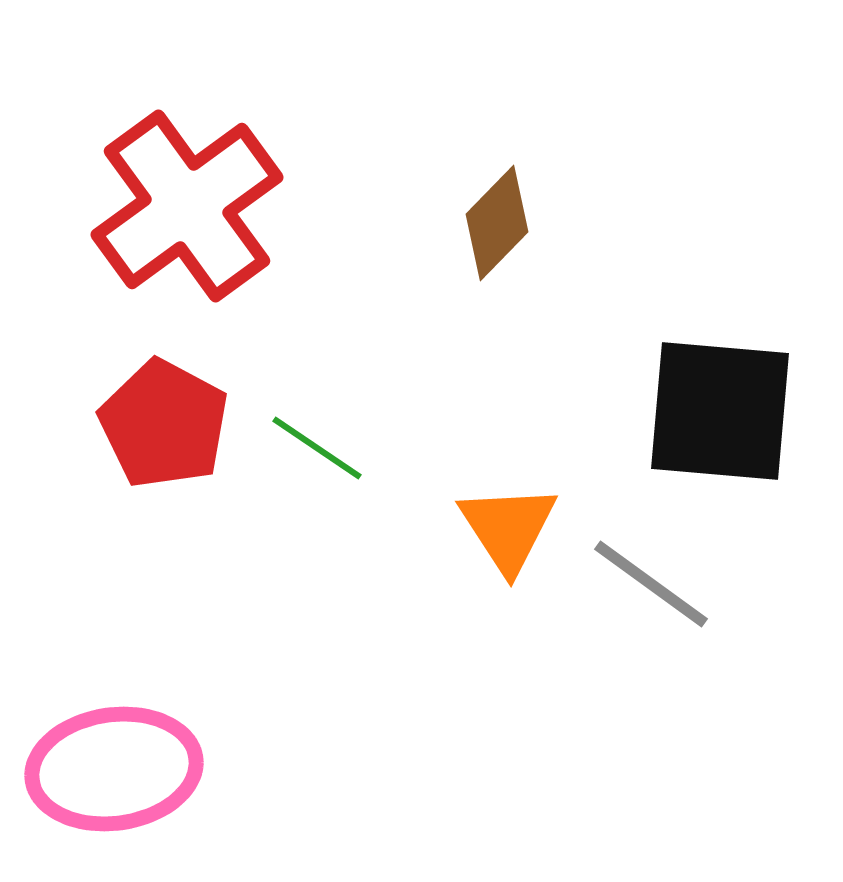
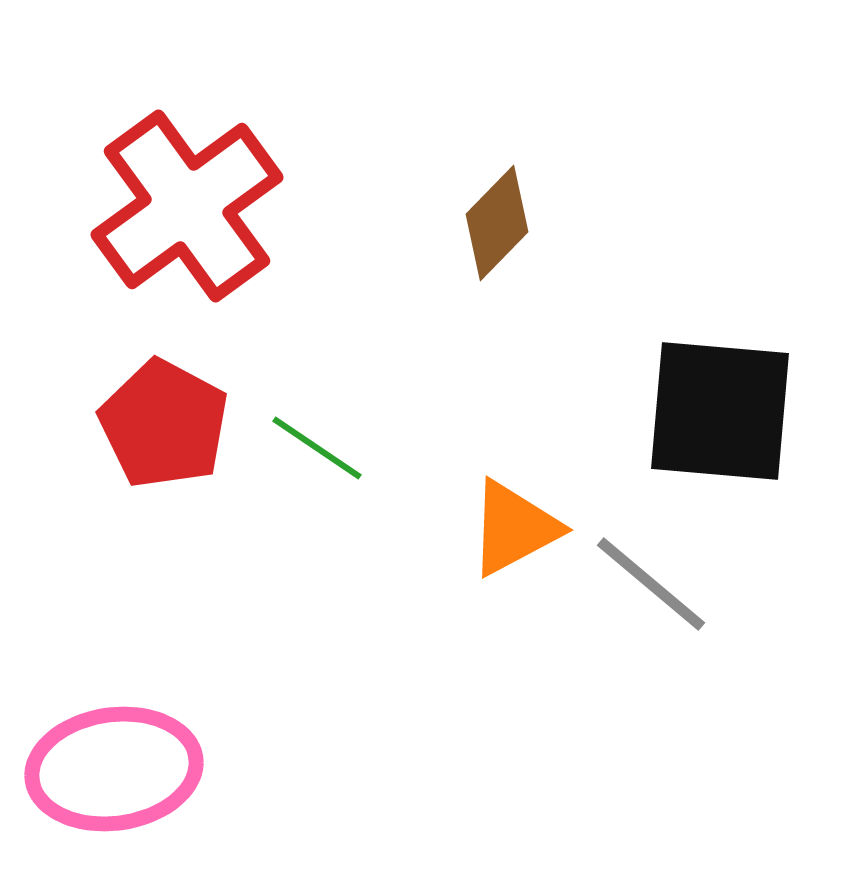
orange triangle: moved 6 px right; rotated 35 degrees clockwise
gray line: rotated 4 degrees clockwise
